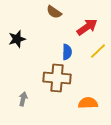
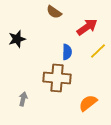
orange semicircle: rotated 36 degrees counterclockwise
